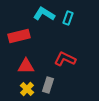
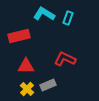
gray rectangle: rotated 49 degrees clockwise
